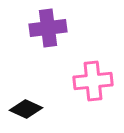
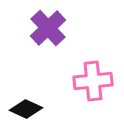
purple cross: rotated 36 degrees counterclockwise
